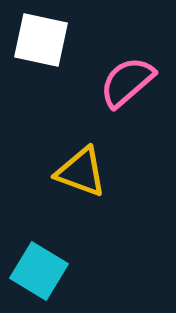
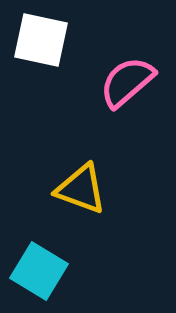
yellow triangle: moved 17 px down
